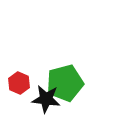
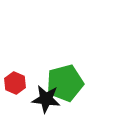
red hexagon: moved 4 px left
